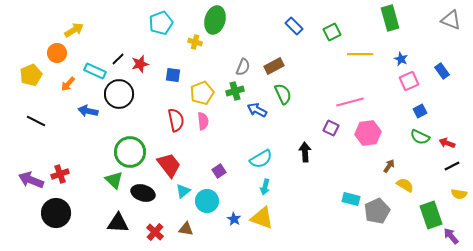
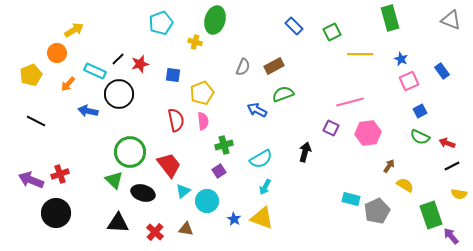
green cross at (235, 91): moved 11 px left, 54 px down
green semicircle at (283, 94): rotated 85 degrees counterclockwise
black arrow at (305, 152): rotated 18 degrees clockwise
cyan arrow at (265, 187): rotated 14 degrees clockwise
